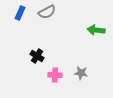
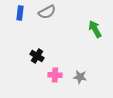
blue rectangle: rotated 16 degrees counterclockwise
green arrow: moved 1 px left, 1 px up; rotated 54 degrees clockwise
gray star: moved 1 px left, 4 px down
